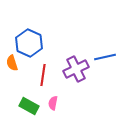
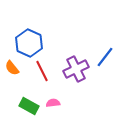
blue line: rotated 40 degrees counterclockwise
orange semicircle: moved 5 px down; rotated 21 degrees counterclockwise
red line: moved 1 px left, 4 px up; rotated 35 degrees counterclockwise
pink semicircle: rotated 72 degrees clockwise
